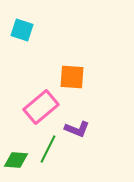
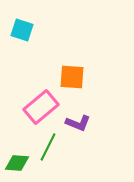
purple L-shape: moved 1 px right, 6 px up
green line: moved 2 px up
green diamond: moved 1 px right, 3 px down
